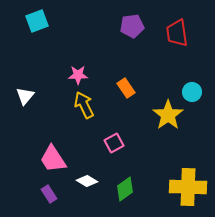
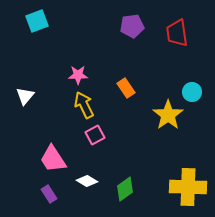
pink square: moved 19 px left, 8 px up
